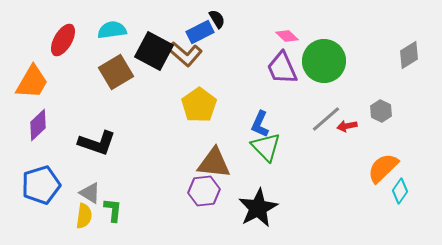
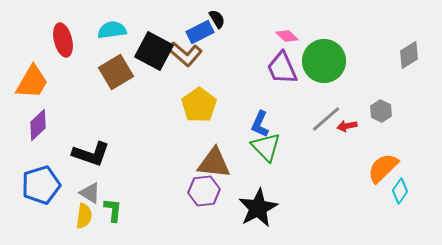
red ellipse: rotated 44 degrees counterclockwise
black L-shape: moved 6 px left, 11 px down
